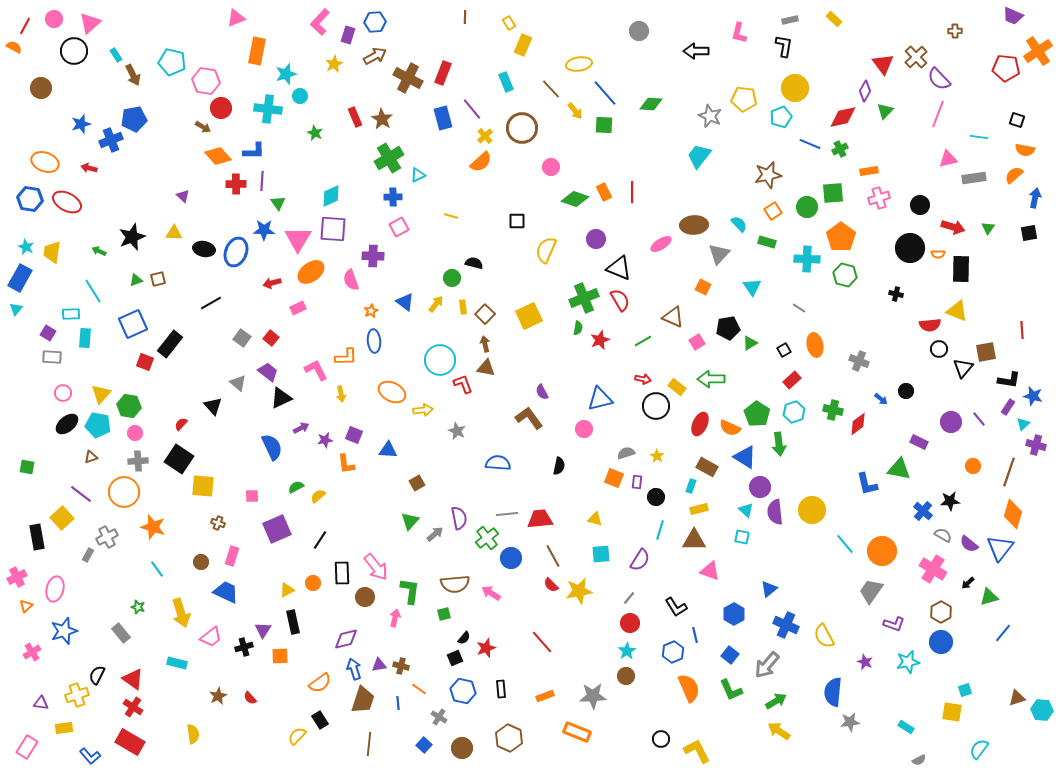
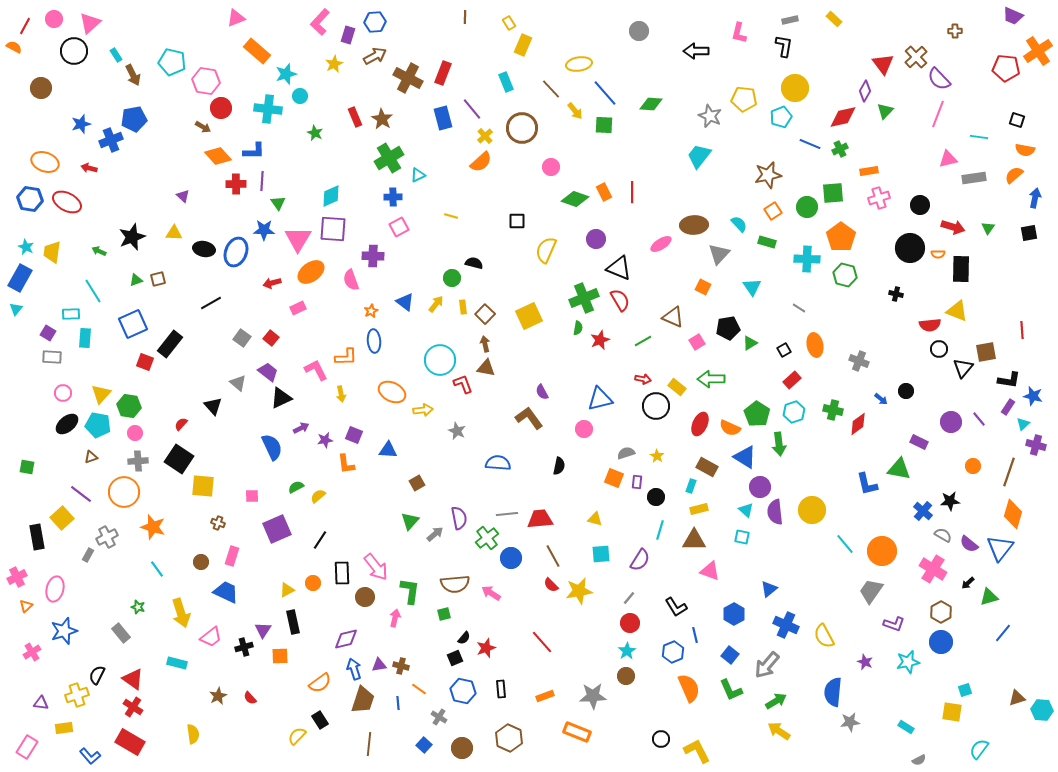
orange rectangle at (257, 51): rotated 60 degrees counterclockwise
